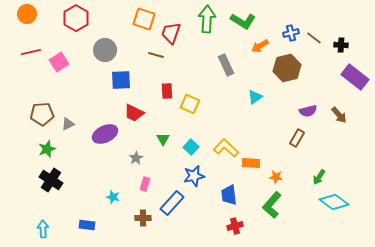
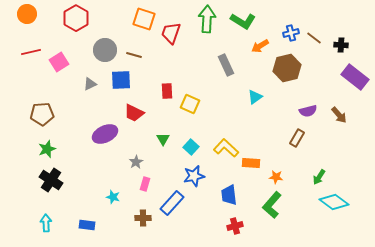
brown line at (156, 55): moved 22 px left
gray triangle at (68, 124): moved 22 px right, 40 px up
gray star at (136, 158): moved 4 px down
cyan arrow at (43, 229): moved 3 px right, 6 px up
